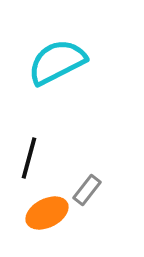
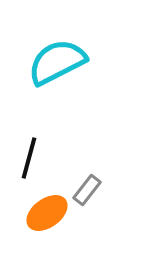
orange ellipse: rotated 9 degrees counterclockwise
